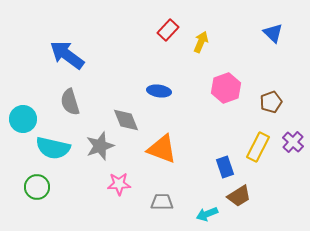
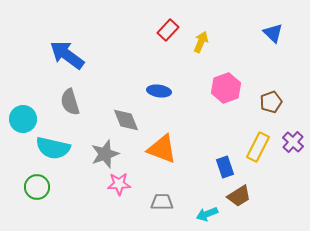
gray star: moved 5 px right, 8 px down
